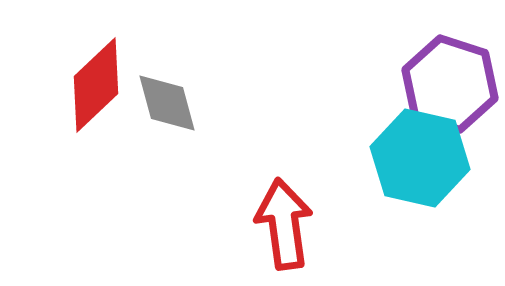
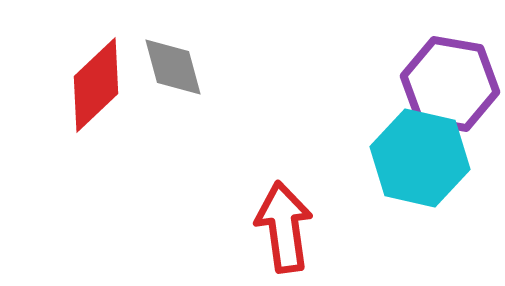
purple hexagon: rotated 8 degrees counterclockwise
gray diamond: moved 6 px right, 36 px up
red arrow: moved 3 px down
